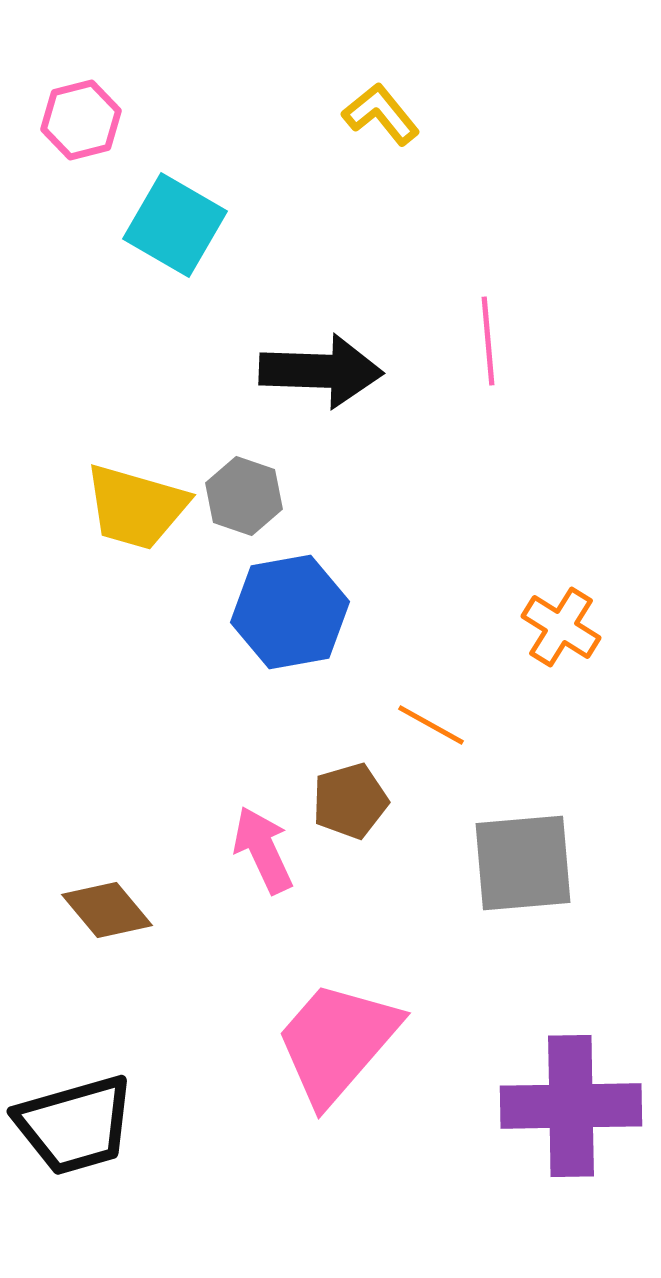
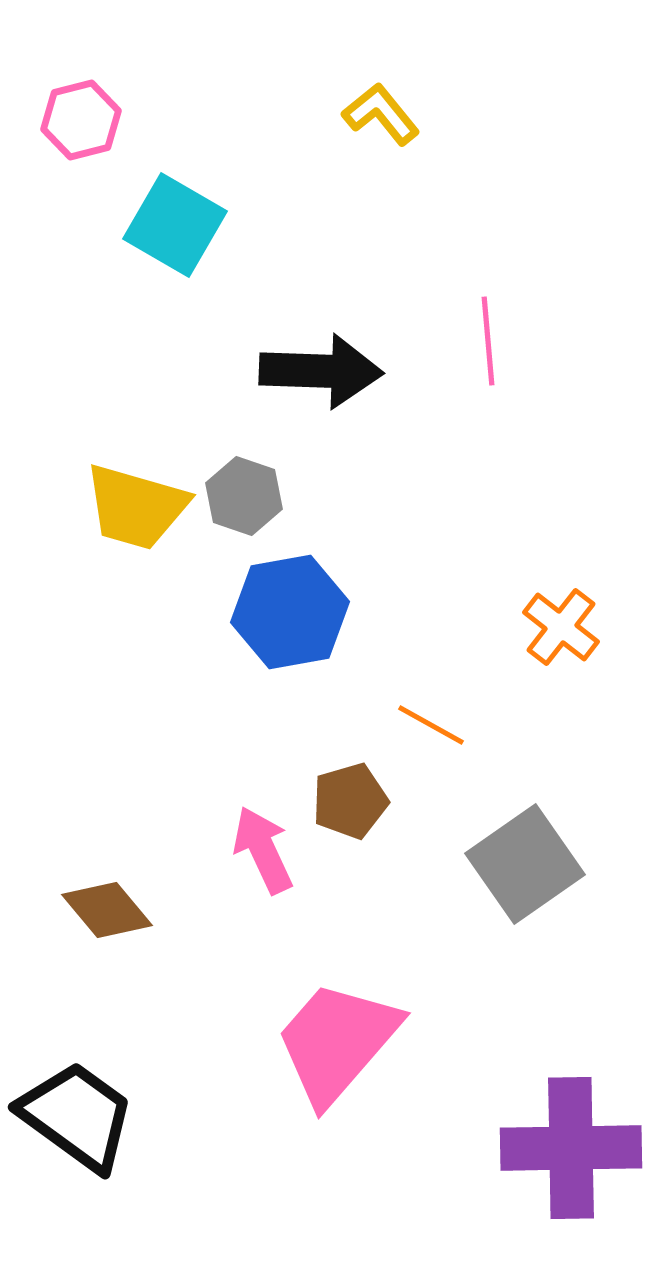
orange cross: rotated 6 degrees clockwise
gray square: moved 2 px right, 1 px down; rotated 30 degrees counterclockwise
purple cross: moved 42 px down
black trapezoid: moved 2 px right, 9 px up; rotated 128 degrees counterclockwise
